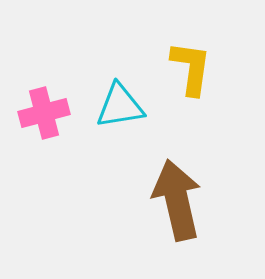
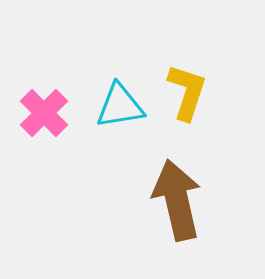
yellow L-shape: moved 4 px left, 24 px down; rotated 10 degrees clockwise
pink cross: rotated 30 degrees counterclockwise
